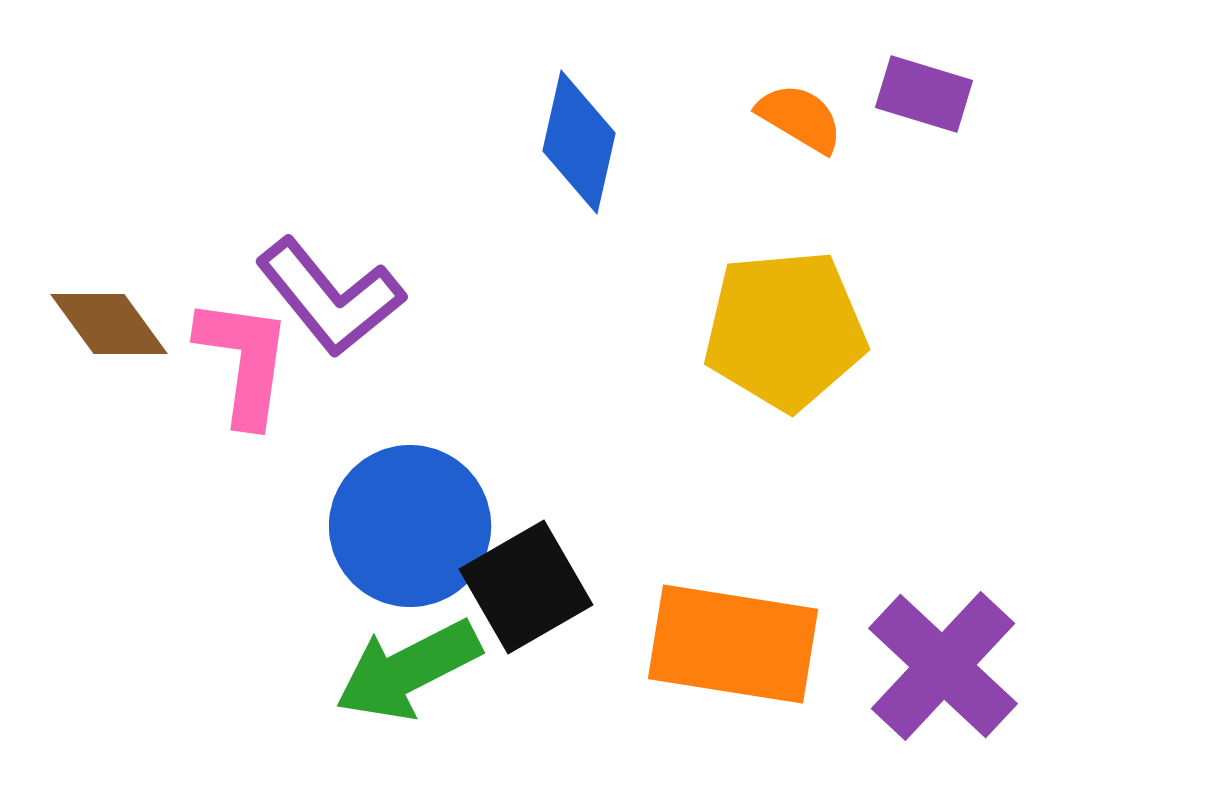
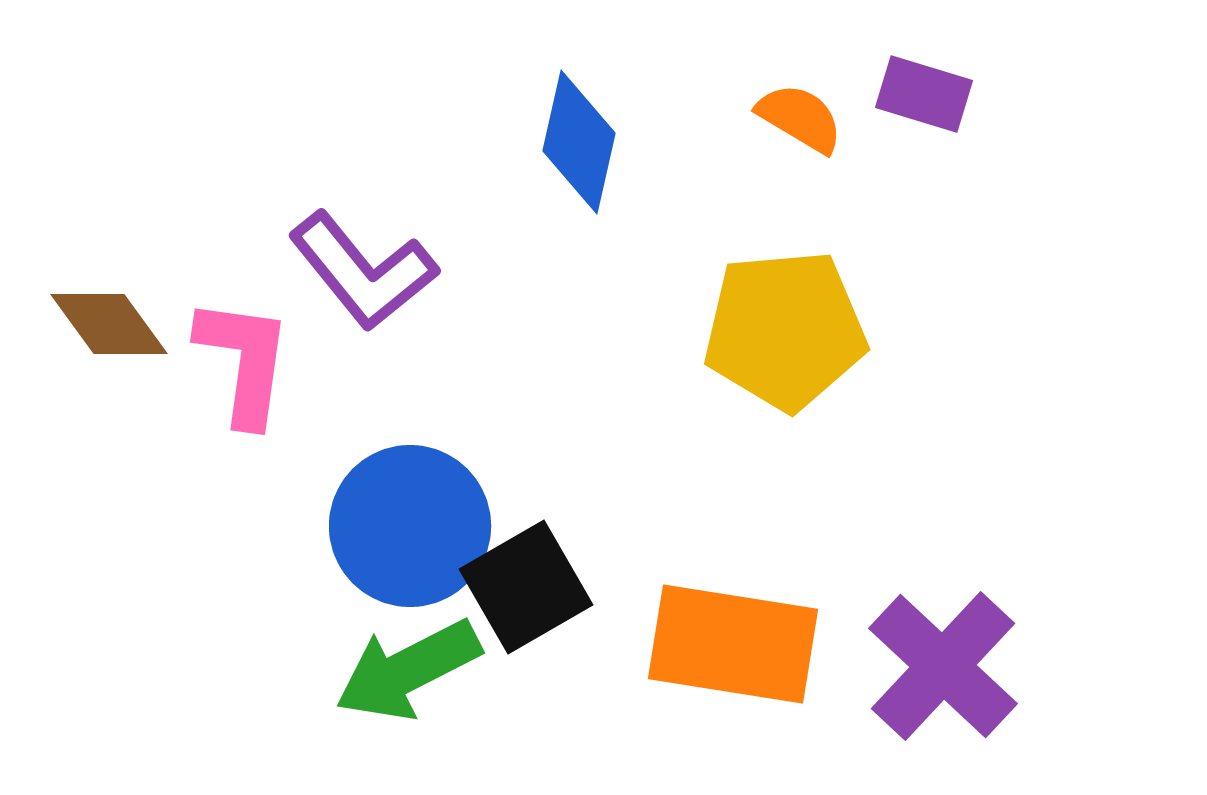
purple L-shape: moved 33 px right, 26 px up
